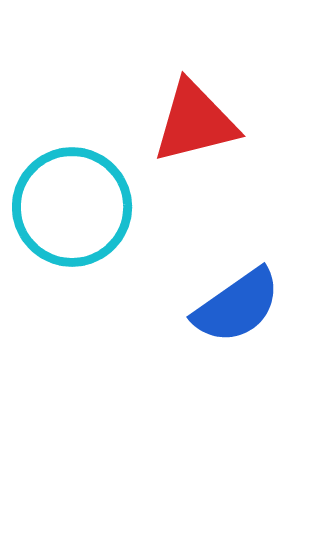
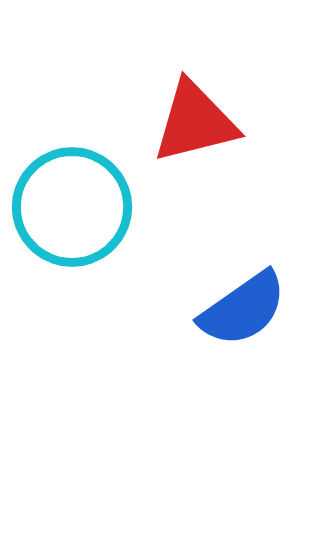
blue semicircle: moved 6 px right, 3 px down
